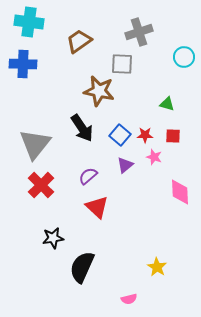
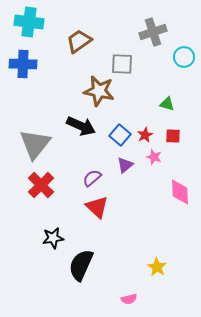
gray cross: moved 14 px right
black arrow: moved 1 px left, 2 px up; rotated 32 degrees counterclockwise
red star: rotated 28 degrees counterclockwise
purple semicircle: moved 4 px right, 2 px down
black semicircle: moved 1 px left, 2 px up
